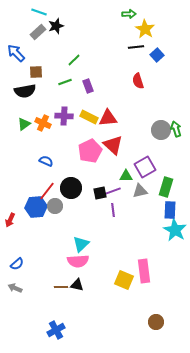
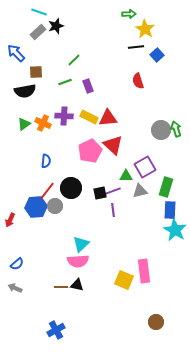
blue semicircle at (46, 161): rotated 72 degrees clockwise
